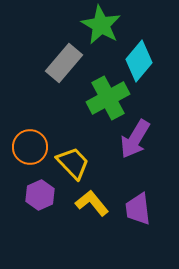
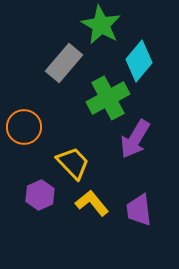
orange circle: moved 6 px left, 20 px up
purple trapezoid: moved 1 px right, 1 px down
